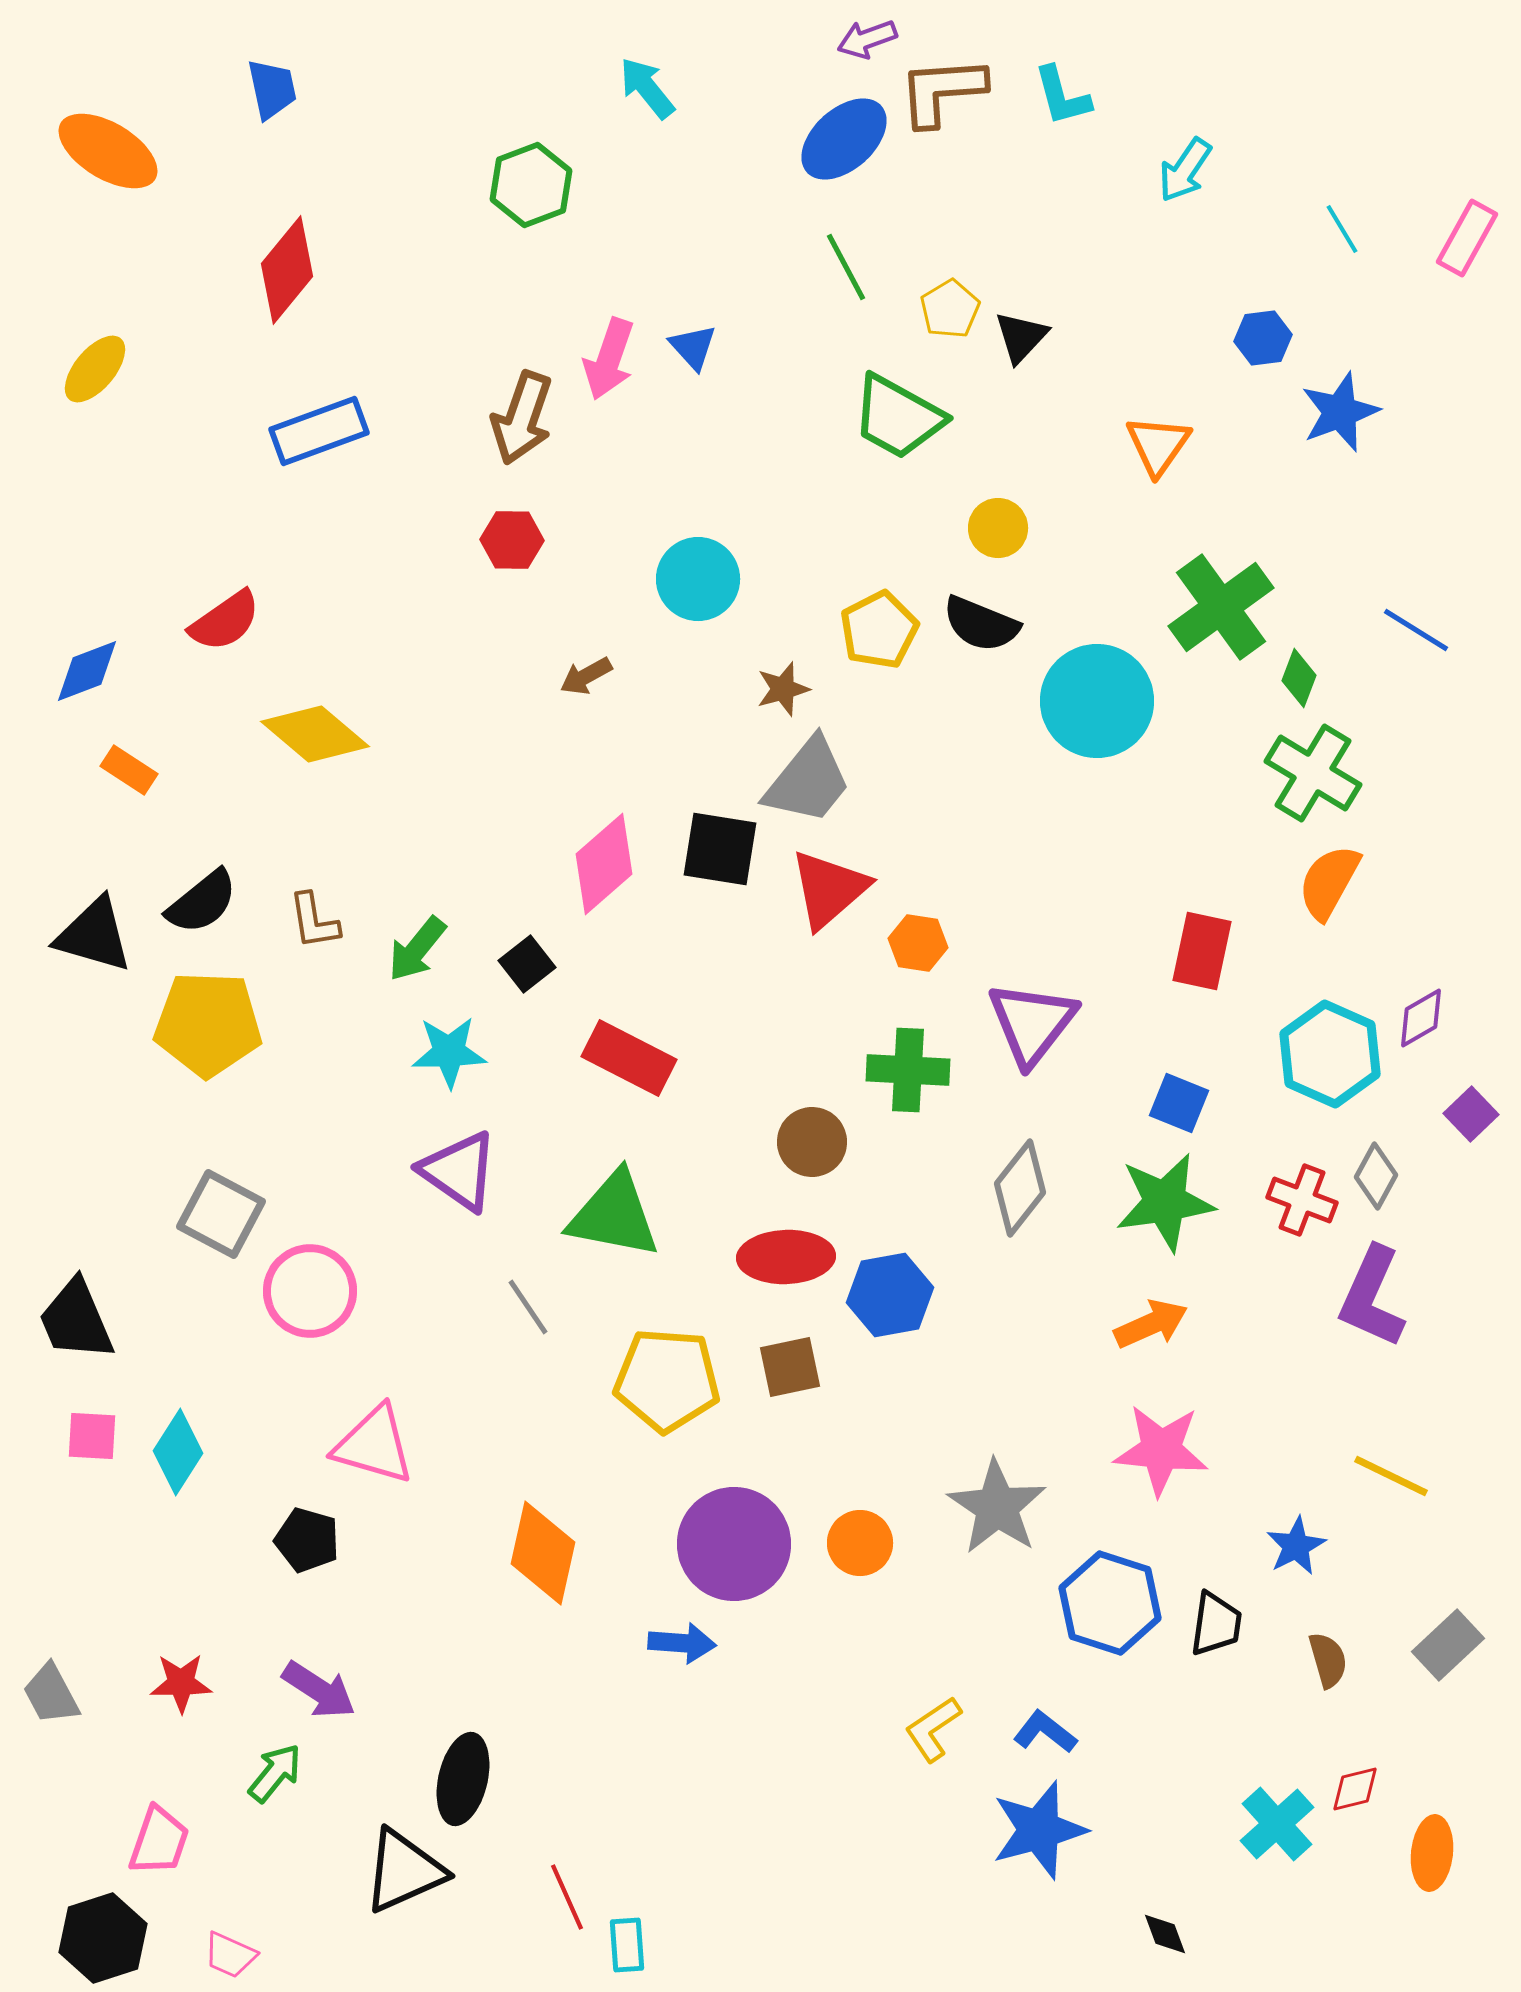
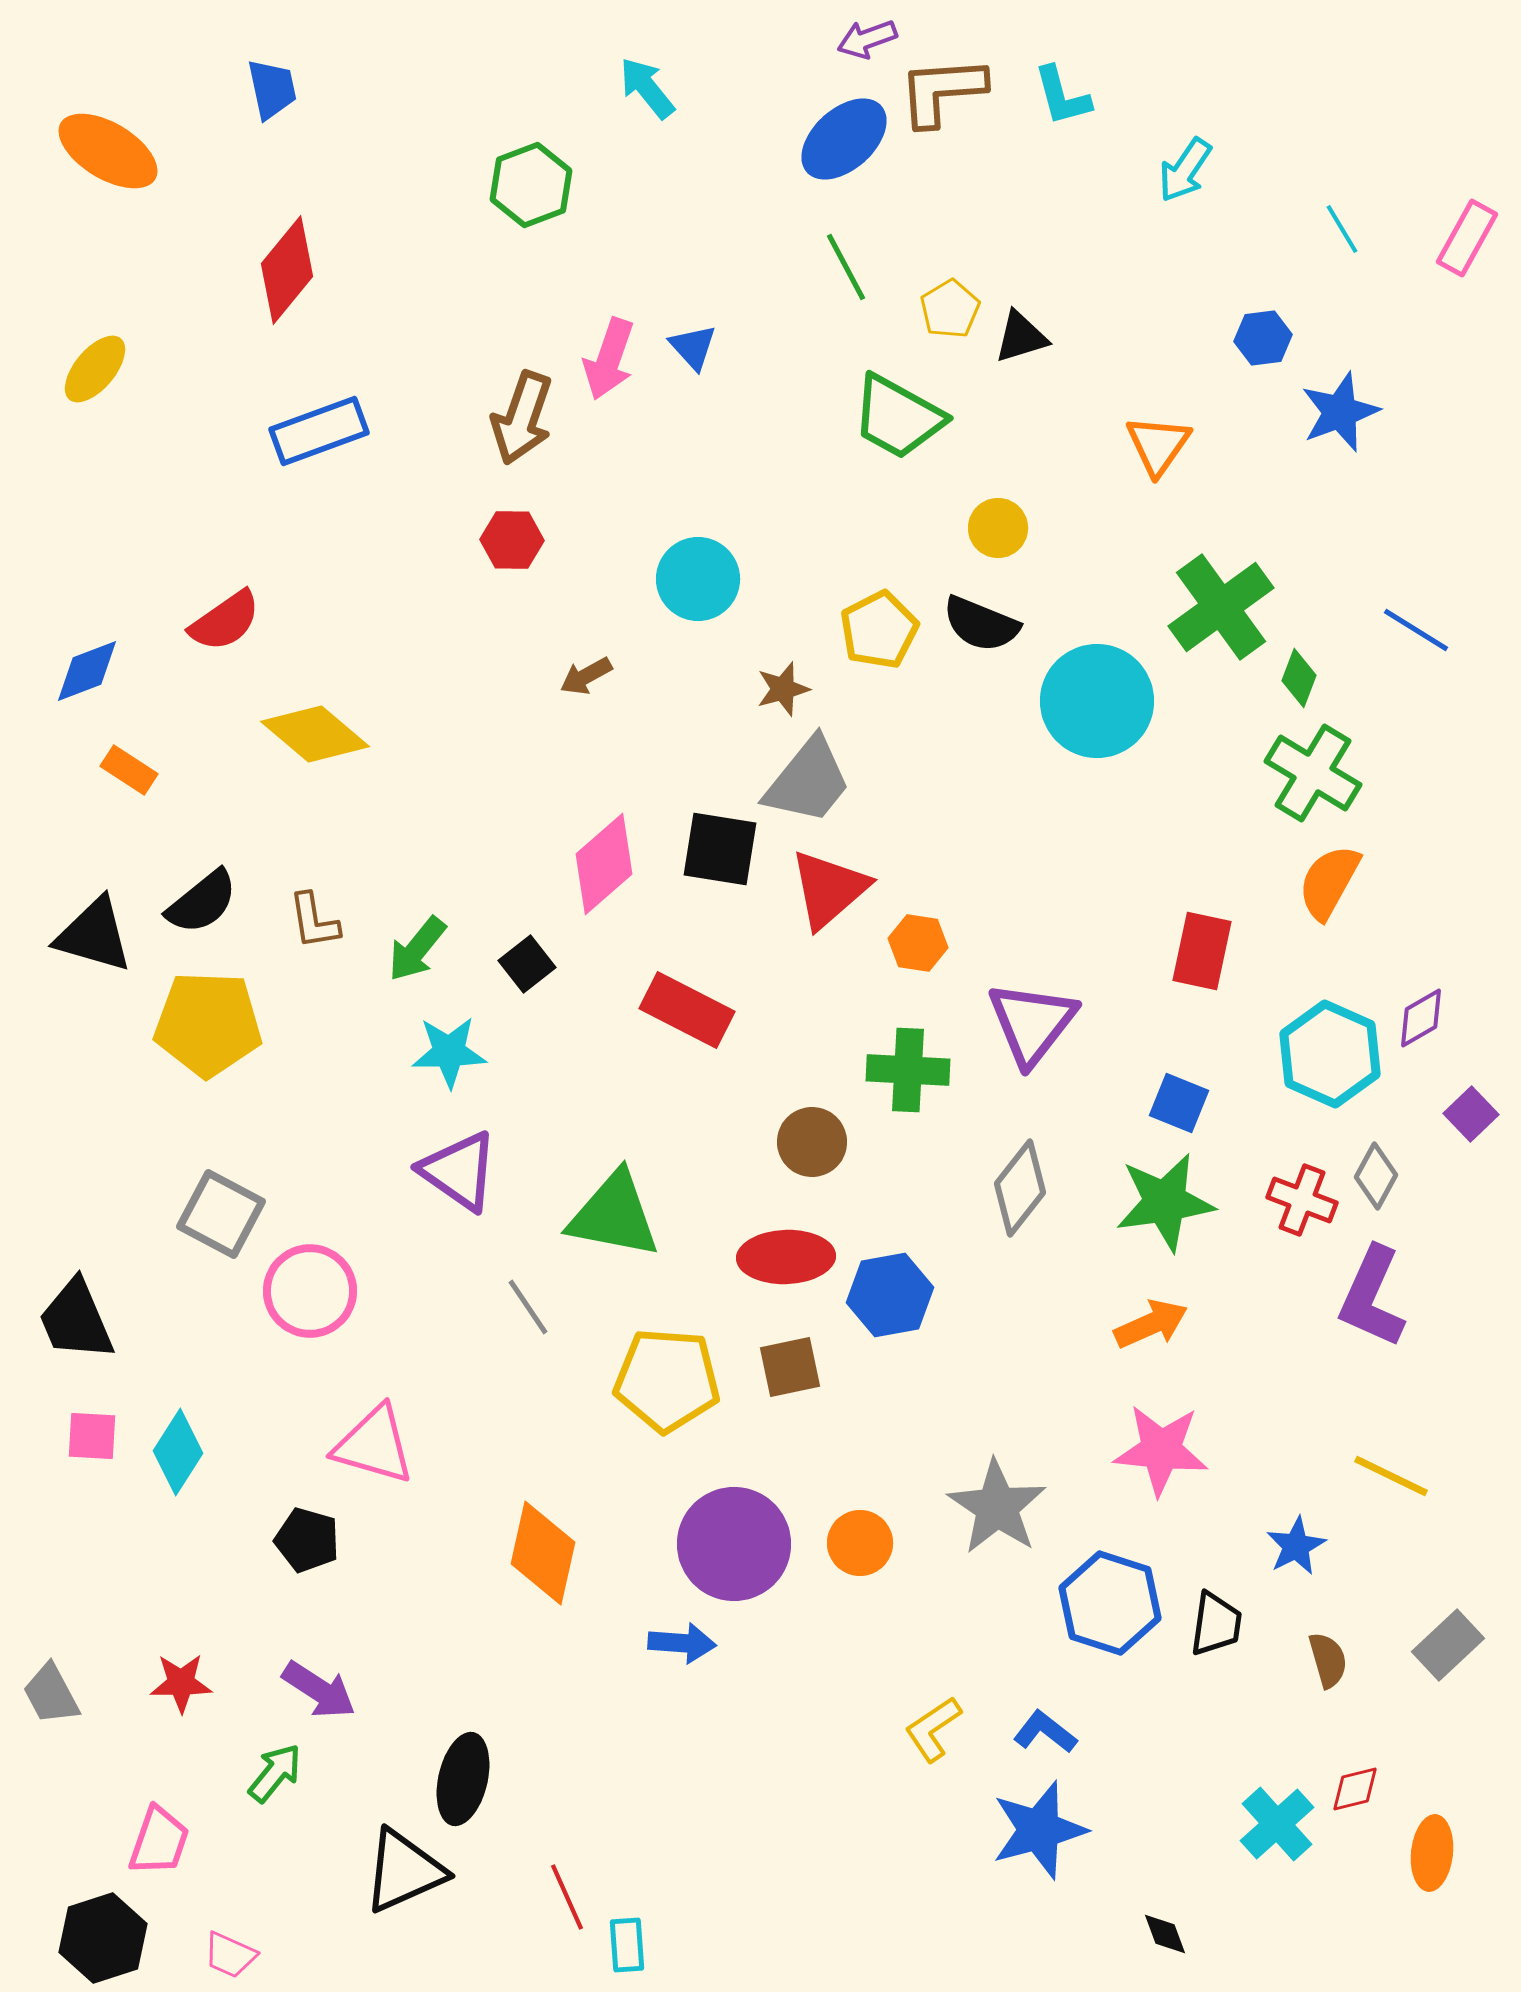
black triangle at (1021, 337): rotated 30 degrees clockwise
red rectangle at (629, 1058): moved 58 px right, 48 px up
